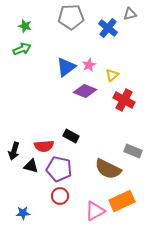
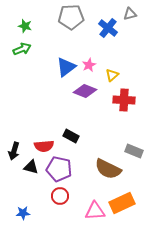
red cross: rotated 25 degrees counterclockwise
gray rectangle: moved 1 px right
black triangle: moved 1 px down
orange rectangle: moved 2 px down
pink triangle: rotated 25 degrees clockwise
